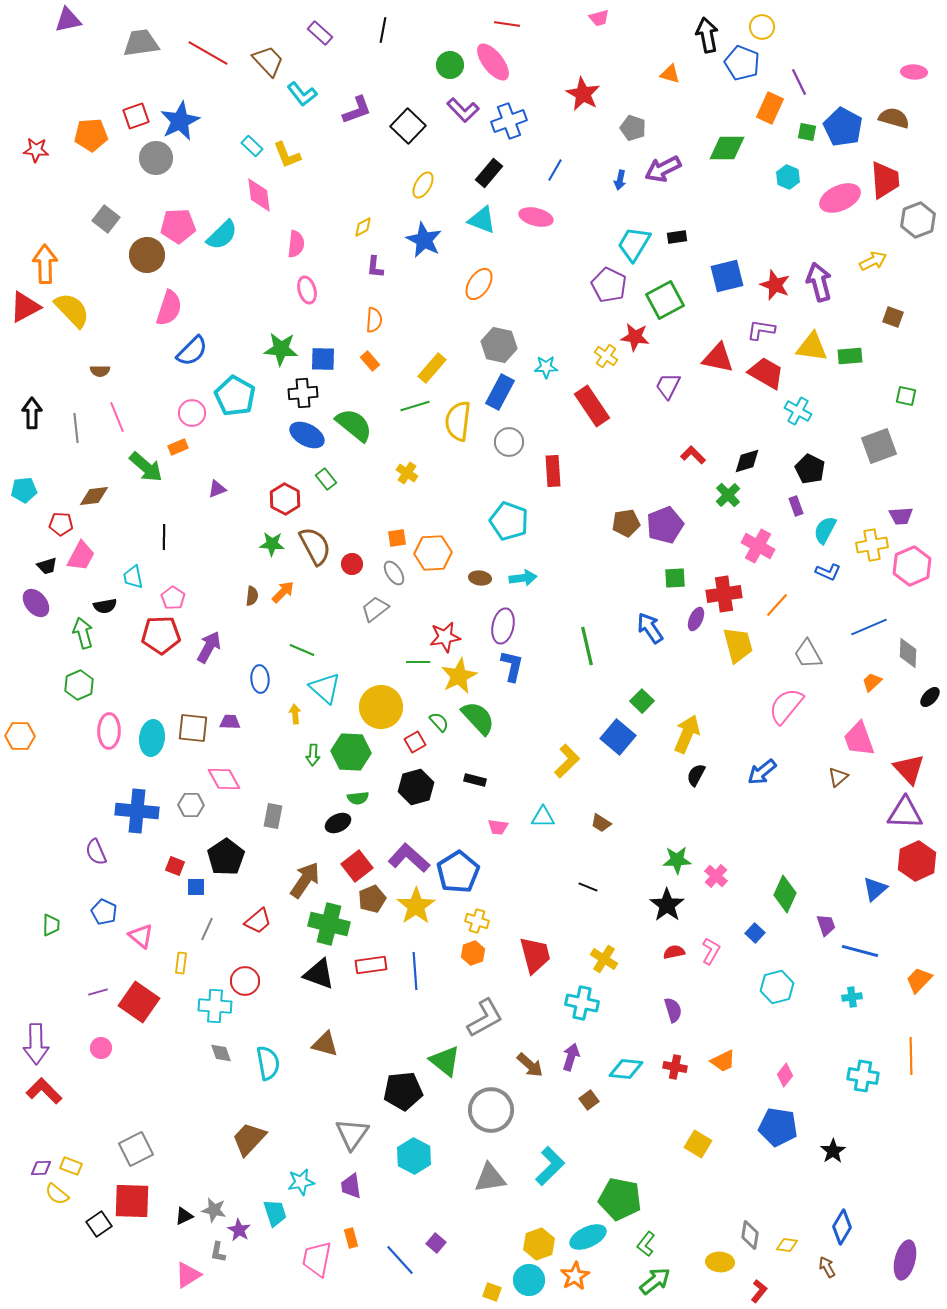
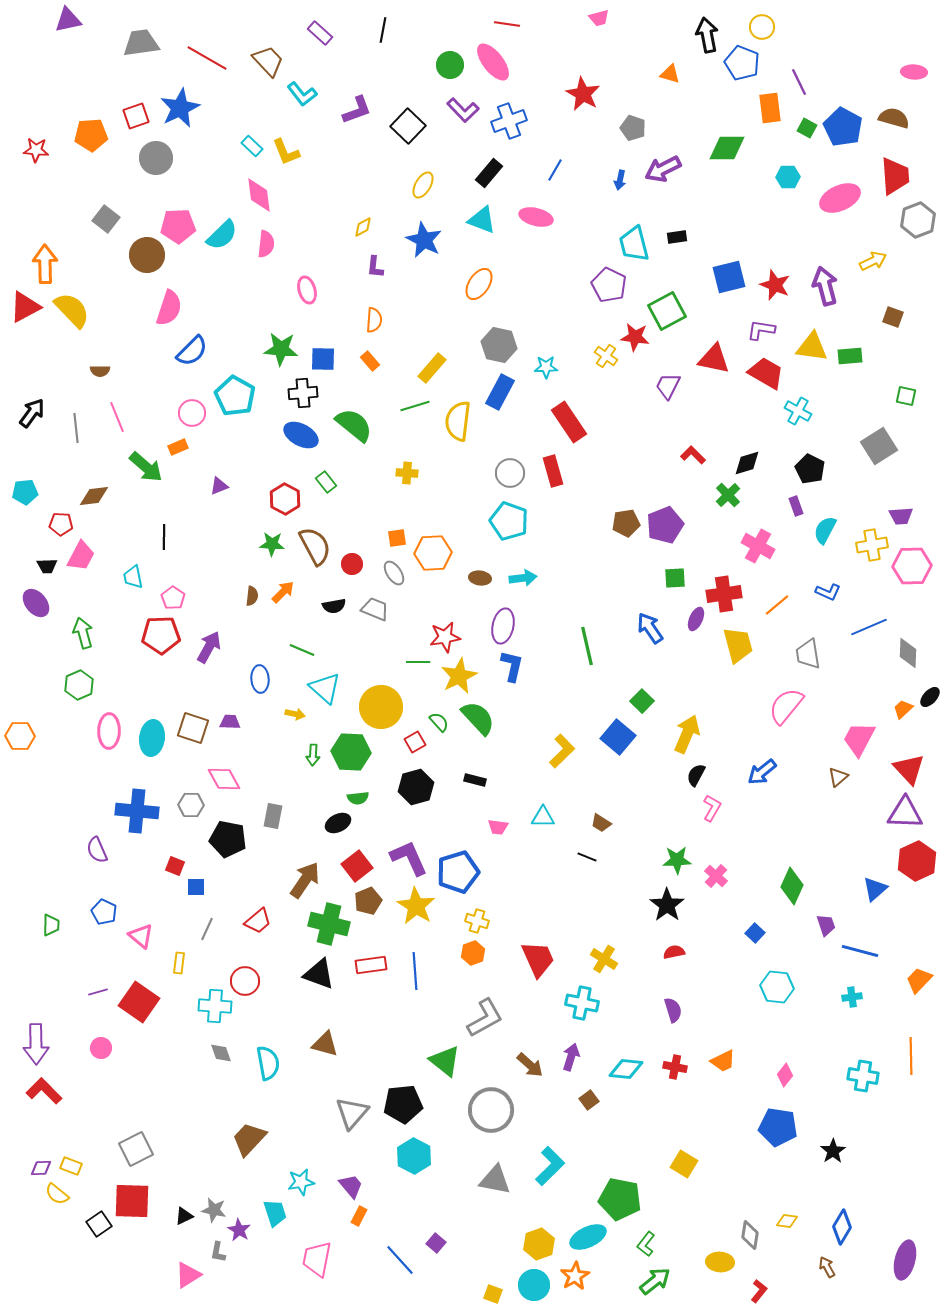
red line at (208, 53): moved 1 px left, 5 px down
orange rectangle at (770, 108): rotated 32 degrees counterclockwise
blue star at (180, 121): moved 13 px up
green square at (807, 132): moved 4 px up; rotated 18 degrees clockwise
yellow L-shape at (287, 155): moved 1 px left, 3 px up
cyan hexagon at (788, 177): rotated 25 degrees counterclockwise
red trapezoid at (885, 180): moved 10 px right, 4 px up
pink semicircle at (296, 244): moved 30 px left
cyan trapezoid at (634, 244): rotated 45 degrees counterclockwise
blue square at (727, 276): moved 2 px right, 1 px down
purple arrow at (819, 282): moved 6 px right, 4 px down
green square at (665, 300): moved 2 px right, 11 px down
red triangle at (718, 358): moved 4 px left, 1 px down
red rectangle at (592, 406): moved 23 px left, 16 px down
black arrow at (32, 413): rotated 36 degrees clockwise
blue ellipse at (307, 435): moved 6 px left
gray circle at (509, 442): moved 1 px right, 31 px down
gray square at (879, 446): rotated 12 degrees counterclockwise
black diamond at (747, 461): moved 2 px down
red rectangle at (553, 471): rotated 12 degrees counterclockwise
yellow cross at (407, 473): rotated 30 degrees counterclockwise
green rectangle at (326, 479): moved 3 px down
purple triangle at (217, 489): moved 2 px right, 3 px up
cyan pentagon at (24, 490): moved 1 px right, 2 px down
black trapezoid at (47, 566): rotated 15 degrees clockwise
pink hexagon at (912, 566): rotated 21 degrees clockwise
blue L-shape at (828, 572): moved 20 px down
orange line at (777, 605): rotated 8 degrees clockwise
black semicircle at (105, 606): moved 229 px right
gray trapezoid at (375, 609): rotated 60 degrees clockwise
gray trapezoid at (808, 654): rotated 20 degrees clockwise
orange trapezoid at (872, 682): moved 31 px right, 27 px down
yellow arrow at (295, 714): rotated 108 degrees clockwise
brown square at (193, 728): rotated 12 degrees clockwise
pink trapezoid at (859, 739): rotated 48 degrees clockwise
yellow L-shape at (567, 761): moved 5 px left, 10 px up
purple semicircle at (96, 852): moved 1 px right, 2 px up
black pentagon at (226, 857): moved 2 px right, 18 px up; rotated 27 degrees counterclockwise
purple L-shape at (409, 858): rotated 24 degrees clockwise
blue pentagon at (458, 872): rotated 15 degrees clockwise
black line at (588, 887): moved 1 px left, 30 px up
green diamond at (785, 894): moved 7 px right, 8 px up
brown pentagon at (372, 899): moved 4 px left, 2 px down
yellow star at (416, 906): rotated 6 degrees counterclockwise
pink L-shape at (711, 951): moved 1 px right, 143 px up
red trapezoid at (535, 955): moved 3 px right, 4 px down; rotated 9 degrees counterclockwise
yellow rectangle at (181, 963): moved 2 px left
cyan hexagon at (777, 987): rotated 20 degrees clockwise
black pentagon at (403, 1091): moved 13 px down
gray triangle at (352, 1134): moved 21 px up; rotated 6 degrees clockwise
yellow square at (698, 1144): moved 14 px left, 20 px down
gray triangle at (490, 1178): moved 5 px right, 2 px down; rotated 20 degrees clockwise
purple trapezoid at (351, 1186): rotated 148 degrees clockwise
orange rectangle at (351, 1238): moved 8 px right, 22 px up; rotated 42 degrees clockwise
yellow diamond at (787, 1245): moved 24 px up
cyan circle at (529, 1280): moved 5 px right, 5 px down
yellow square at (492, 1292): moved 1 px right, 2 px down
